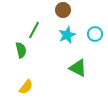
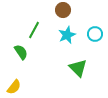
green semicircle: moved 2 px down; rotated 21 degrees counterclockwise
green triangle: rotated 18 degrees clockwise
yellow semicircle: moved 12 px left
